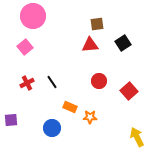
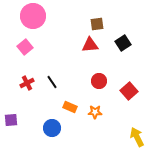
orange star: moved 5 px right, 5 px up
